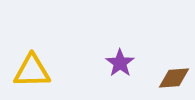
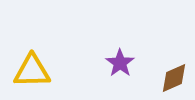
brown diamond: rotated 20 degrees counterclockwise
